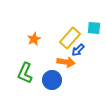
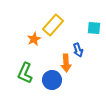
yellow rectangle: moved 17 px left, 13 px up
blue arrow: rotated 64 degrees counterclockwise
orange arrow: moved 1 px down; rotated 78 degrees clockwise
